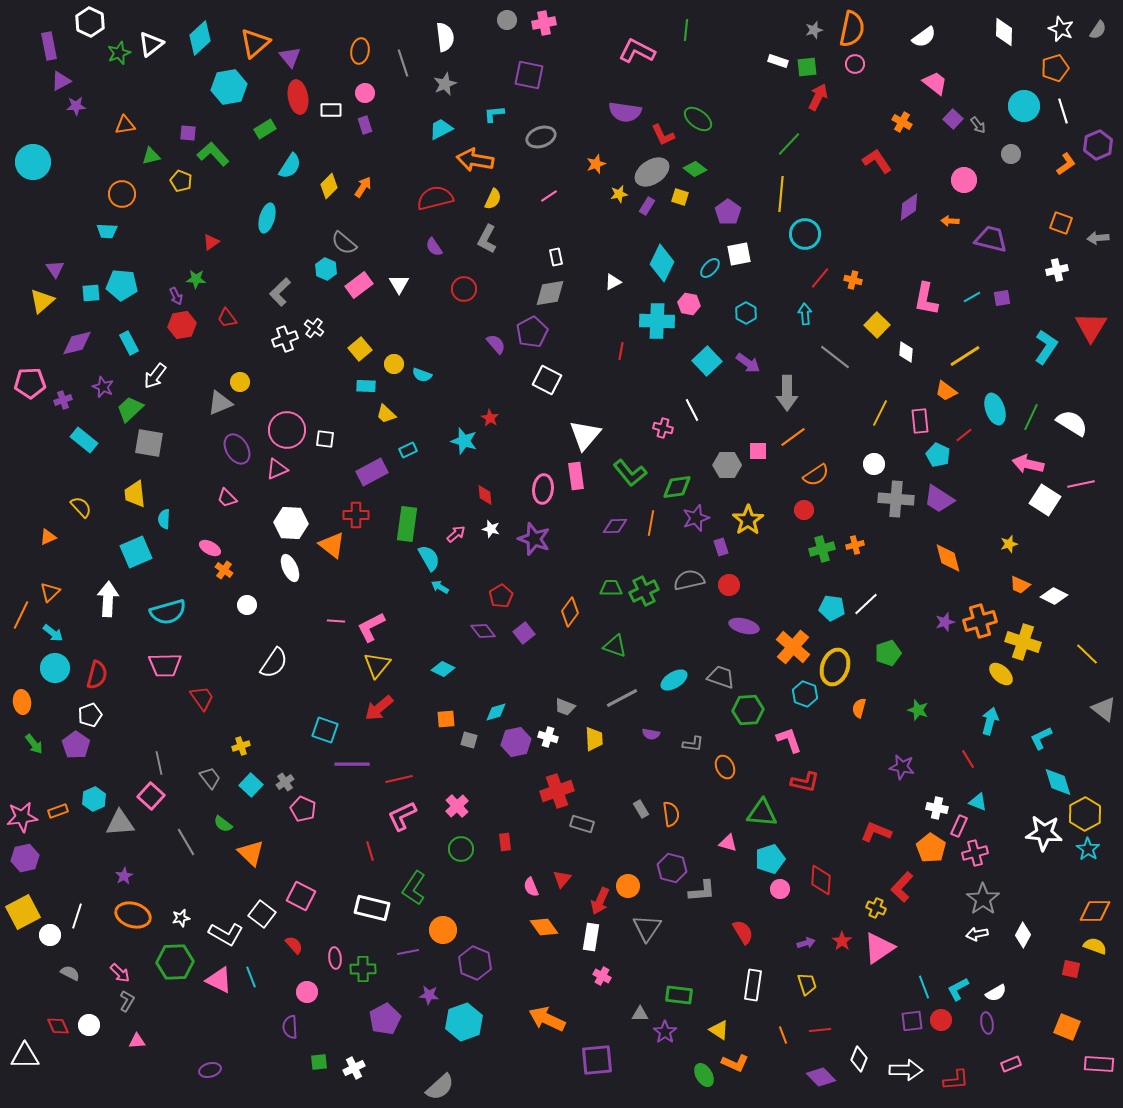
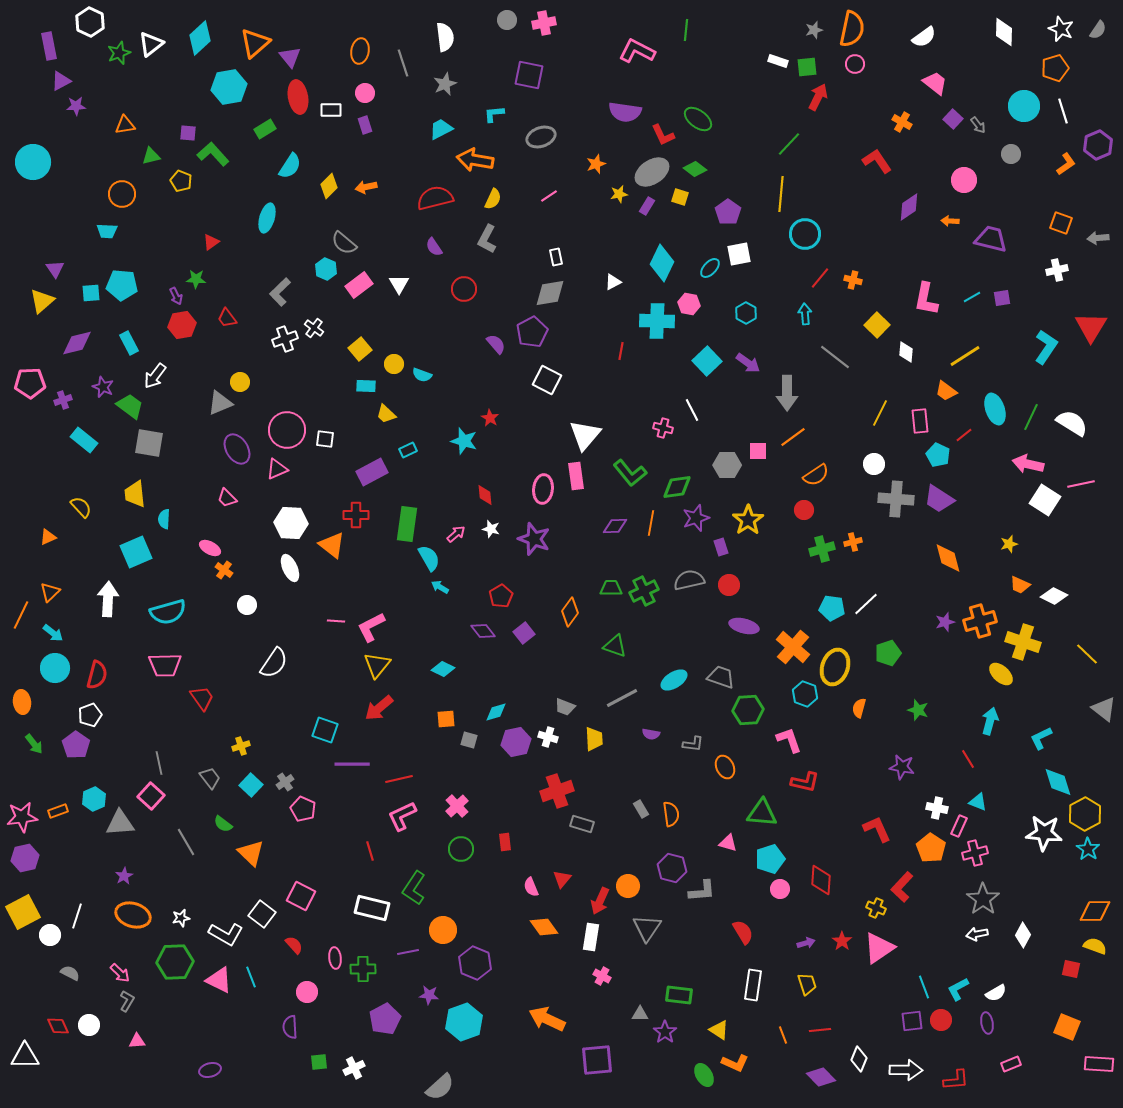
orange arrow at (363, 187): moved 3 px right; rotated 135 degrees counterclockwise
green trapezoid at (130, 409): moved 3 px up; rotated 80 degrees clockwise
orange cross at (855, 545): moved 2 px left, 3 px up
red L-shape at (876, 832): moved 1 px right, 3 px up; rotated 44 degrees clockwise
